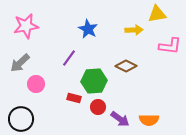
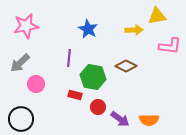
yellow triangle: moved 2 px down
purple line: rotated 30 degrees counterclockwise
green hexagon: moved 1 px left, 4 px up; rotated 15 degrees clockwise
red rectangle: moved 1 px right, 3 px up
